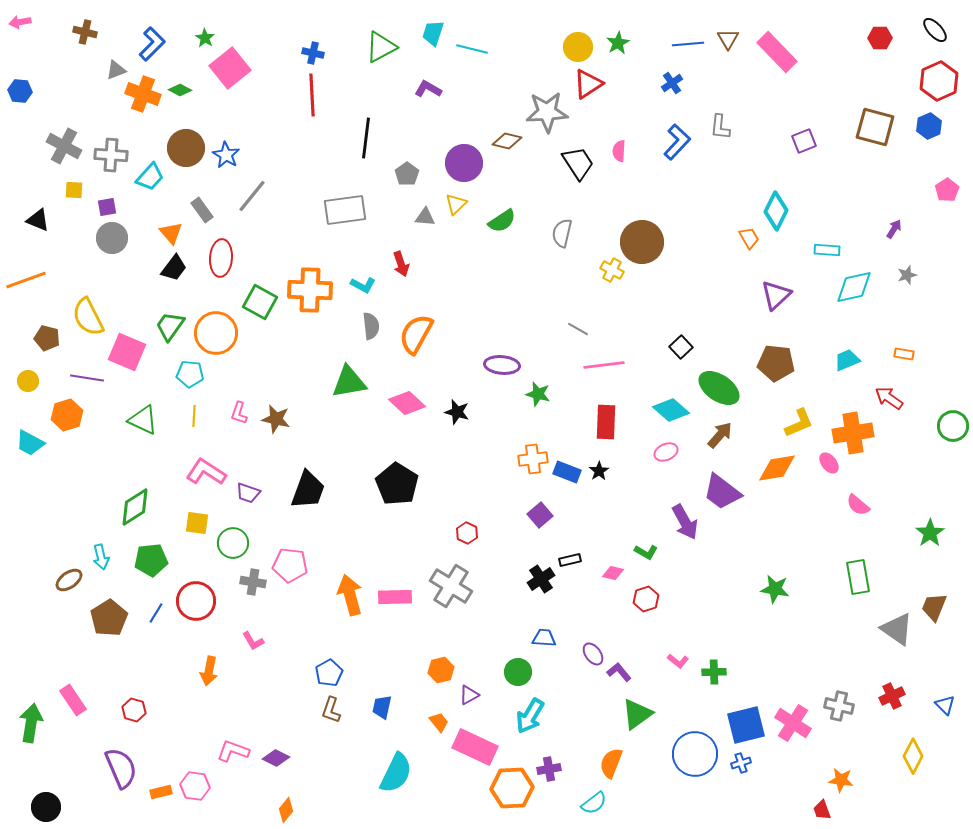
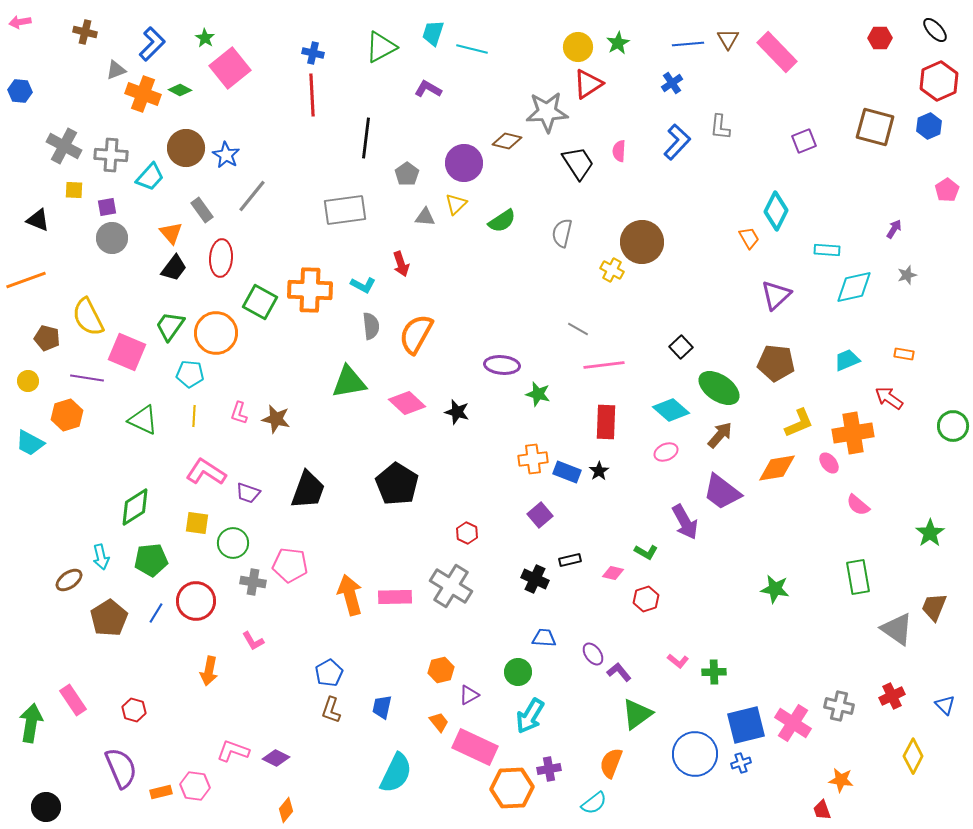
black cross at (541, 579): moved 6 px left; rotated 32 degrees counterclockwise
